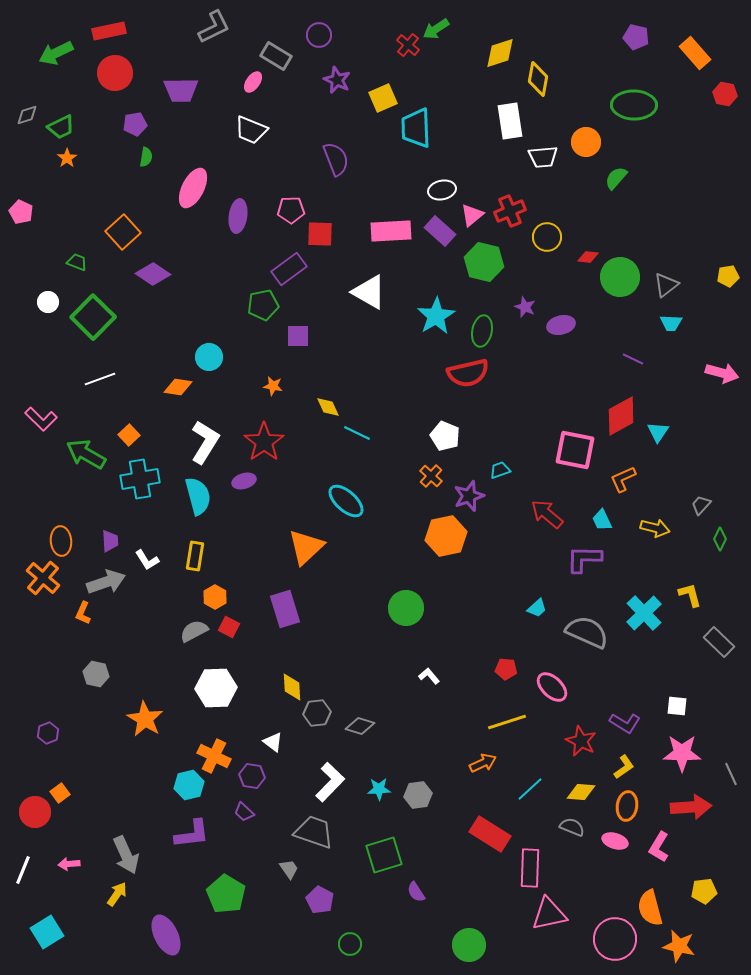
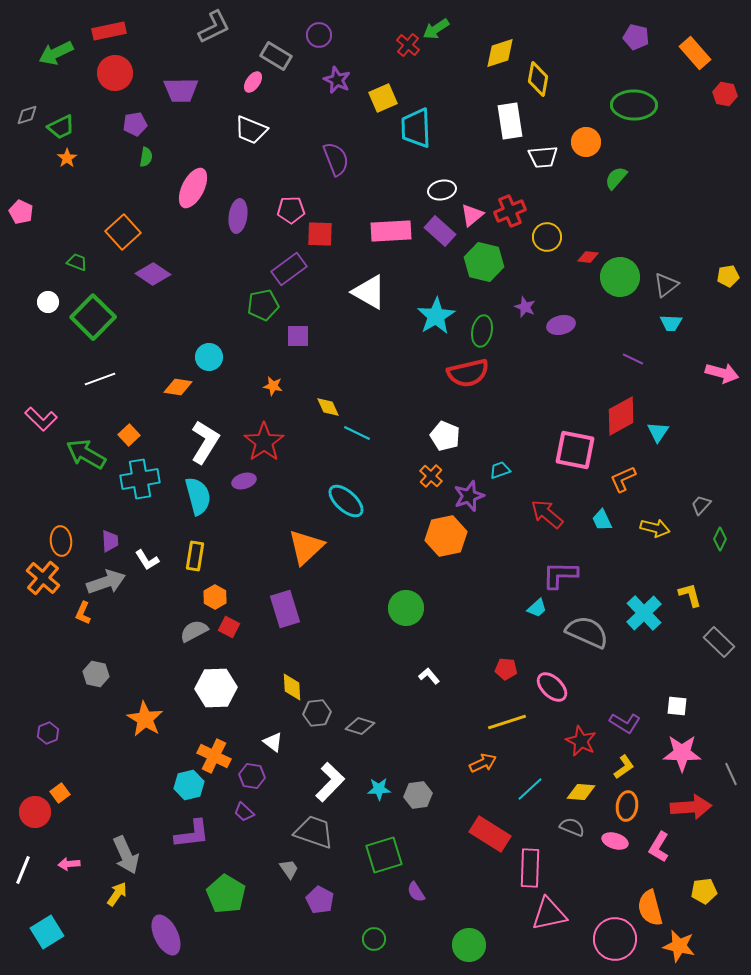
purple L-shape at (584, 559): moved 24 px left, 16 px down
green circle at (350, 944): moved 24 px right, 5 px up
